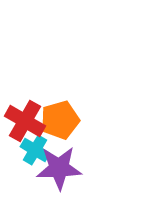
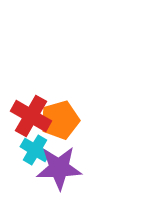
red cross: moved 6 px right, 5 px up
